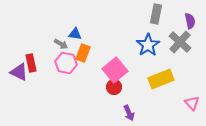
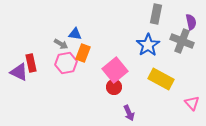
purple semicircle: moved 1 px right, 1 px down
gray cross: moved 2 px right, 1 px up; rotated 20 degrees counterclockwise
pink hexagon: rotated 20 degrees counterclockwise
yellow rectangle: rotated 50 degrees clockwise
